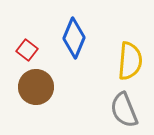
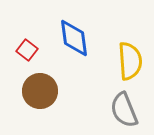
blue diamond: rotated 30 degrees counterclockwise
yellow semicircle: rotated 9 degrees counterclockwise
brown circle: moved 4 px right, 4 px down
